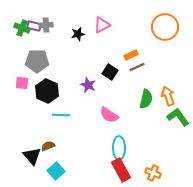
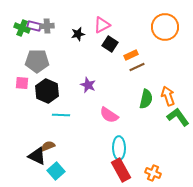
gray cross: moved 1 px right, 1 px down
black square: moved 28 px up
black triangle: moved 5 px right; rotated 24 degrees counterclockwise
